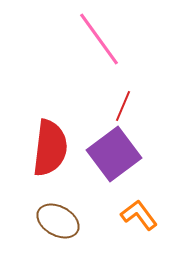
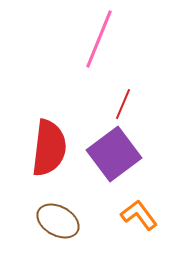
pink line: rotated 58 degrees clockwise
red line: moved 2 px up
red semicircle: moved 1 px left
